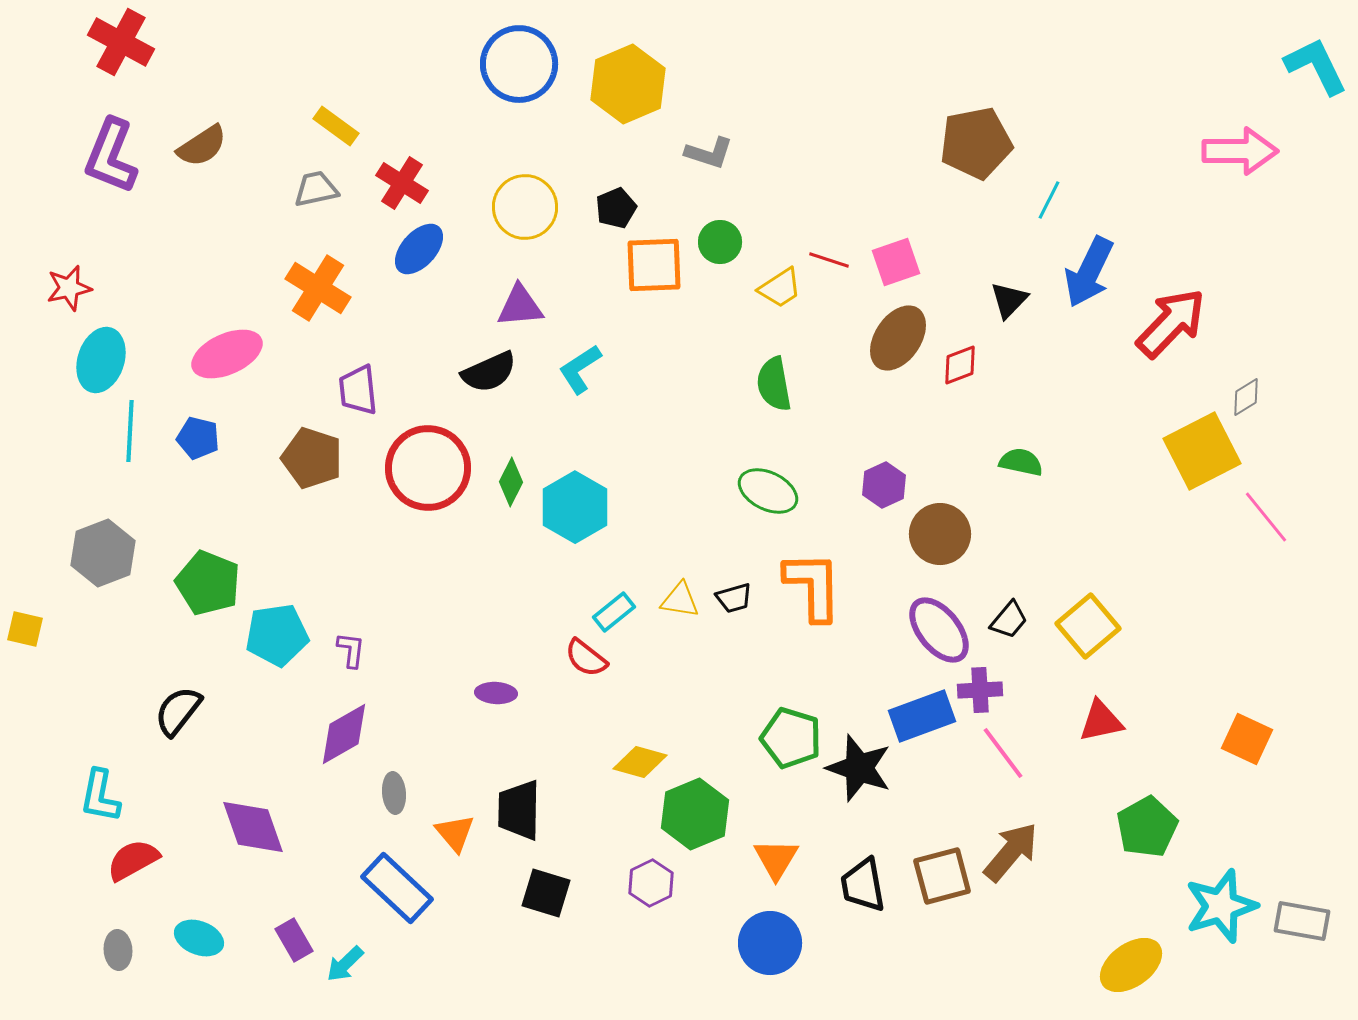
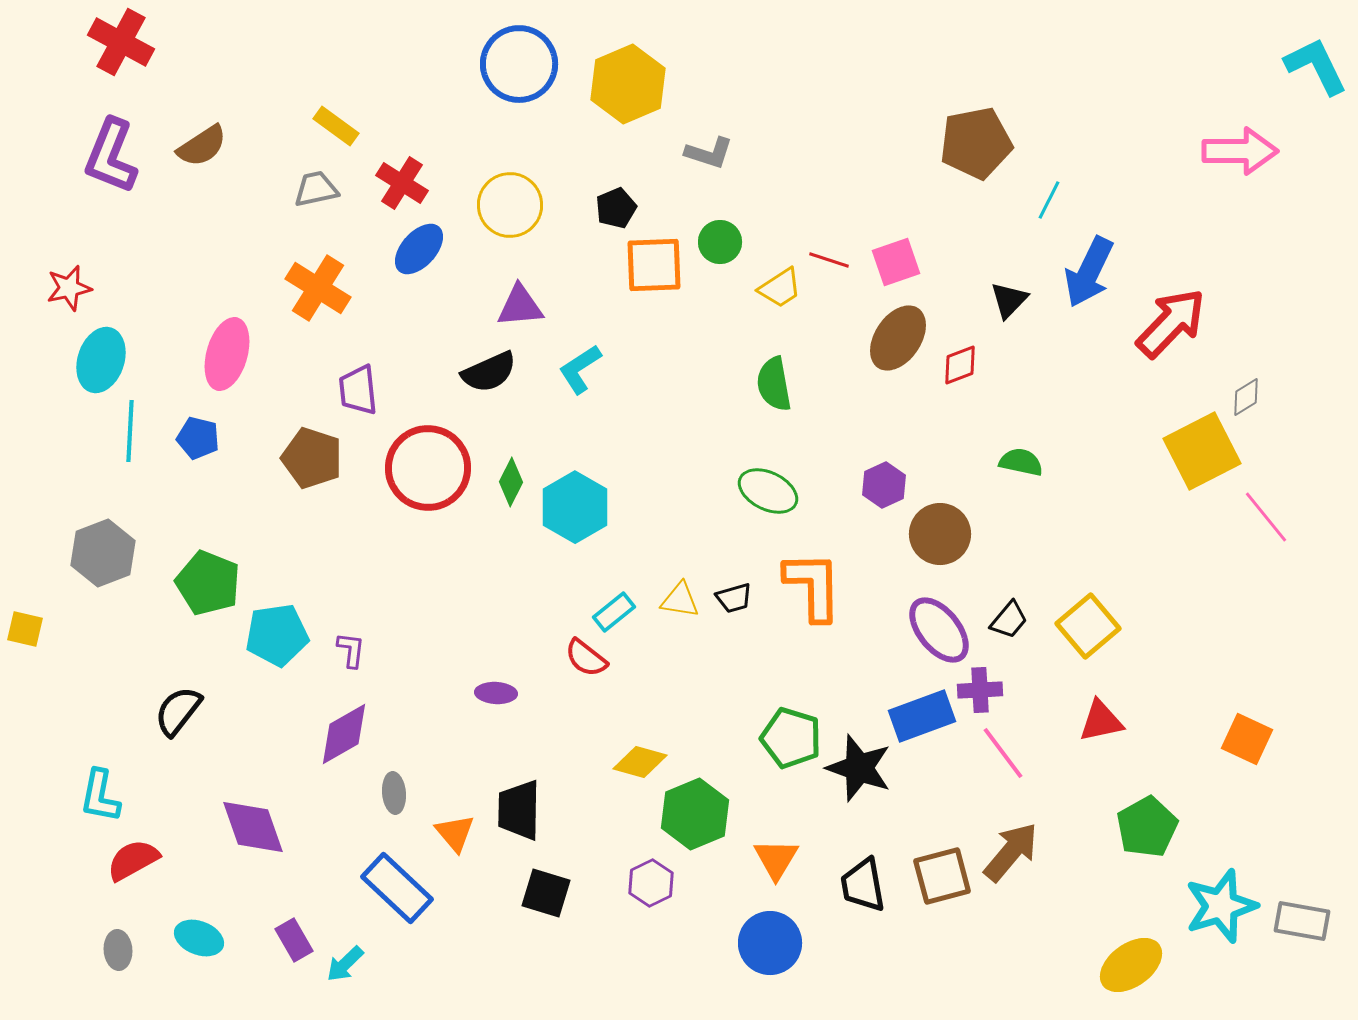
yellow circle at (525, 207): moved 15 px left, 2 px up
pink ellipse at (227, 354): rotated 50 degrees counterclockwise
